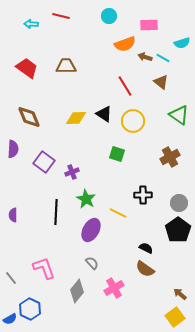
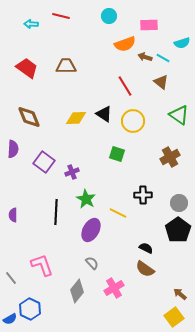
pink L-shape at (44, 268): moved 2 px left, 3 px up
yellow square at (175, 317): moved 1 px left
